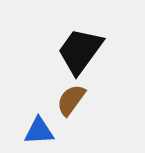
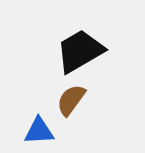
black trapezoid: rotated 24 degrees clockwise
